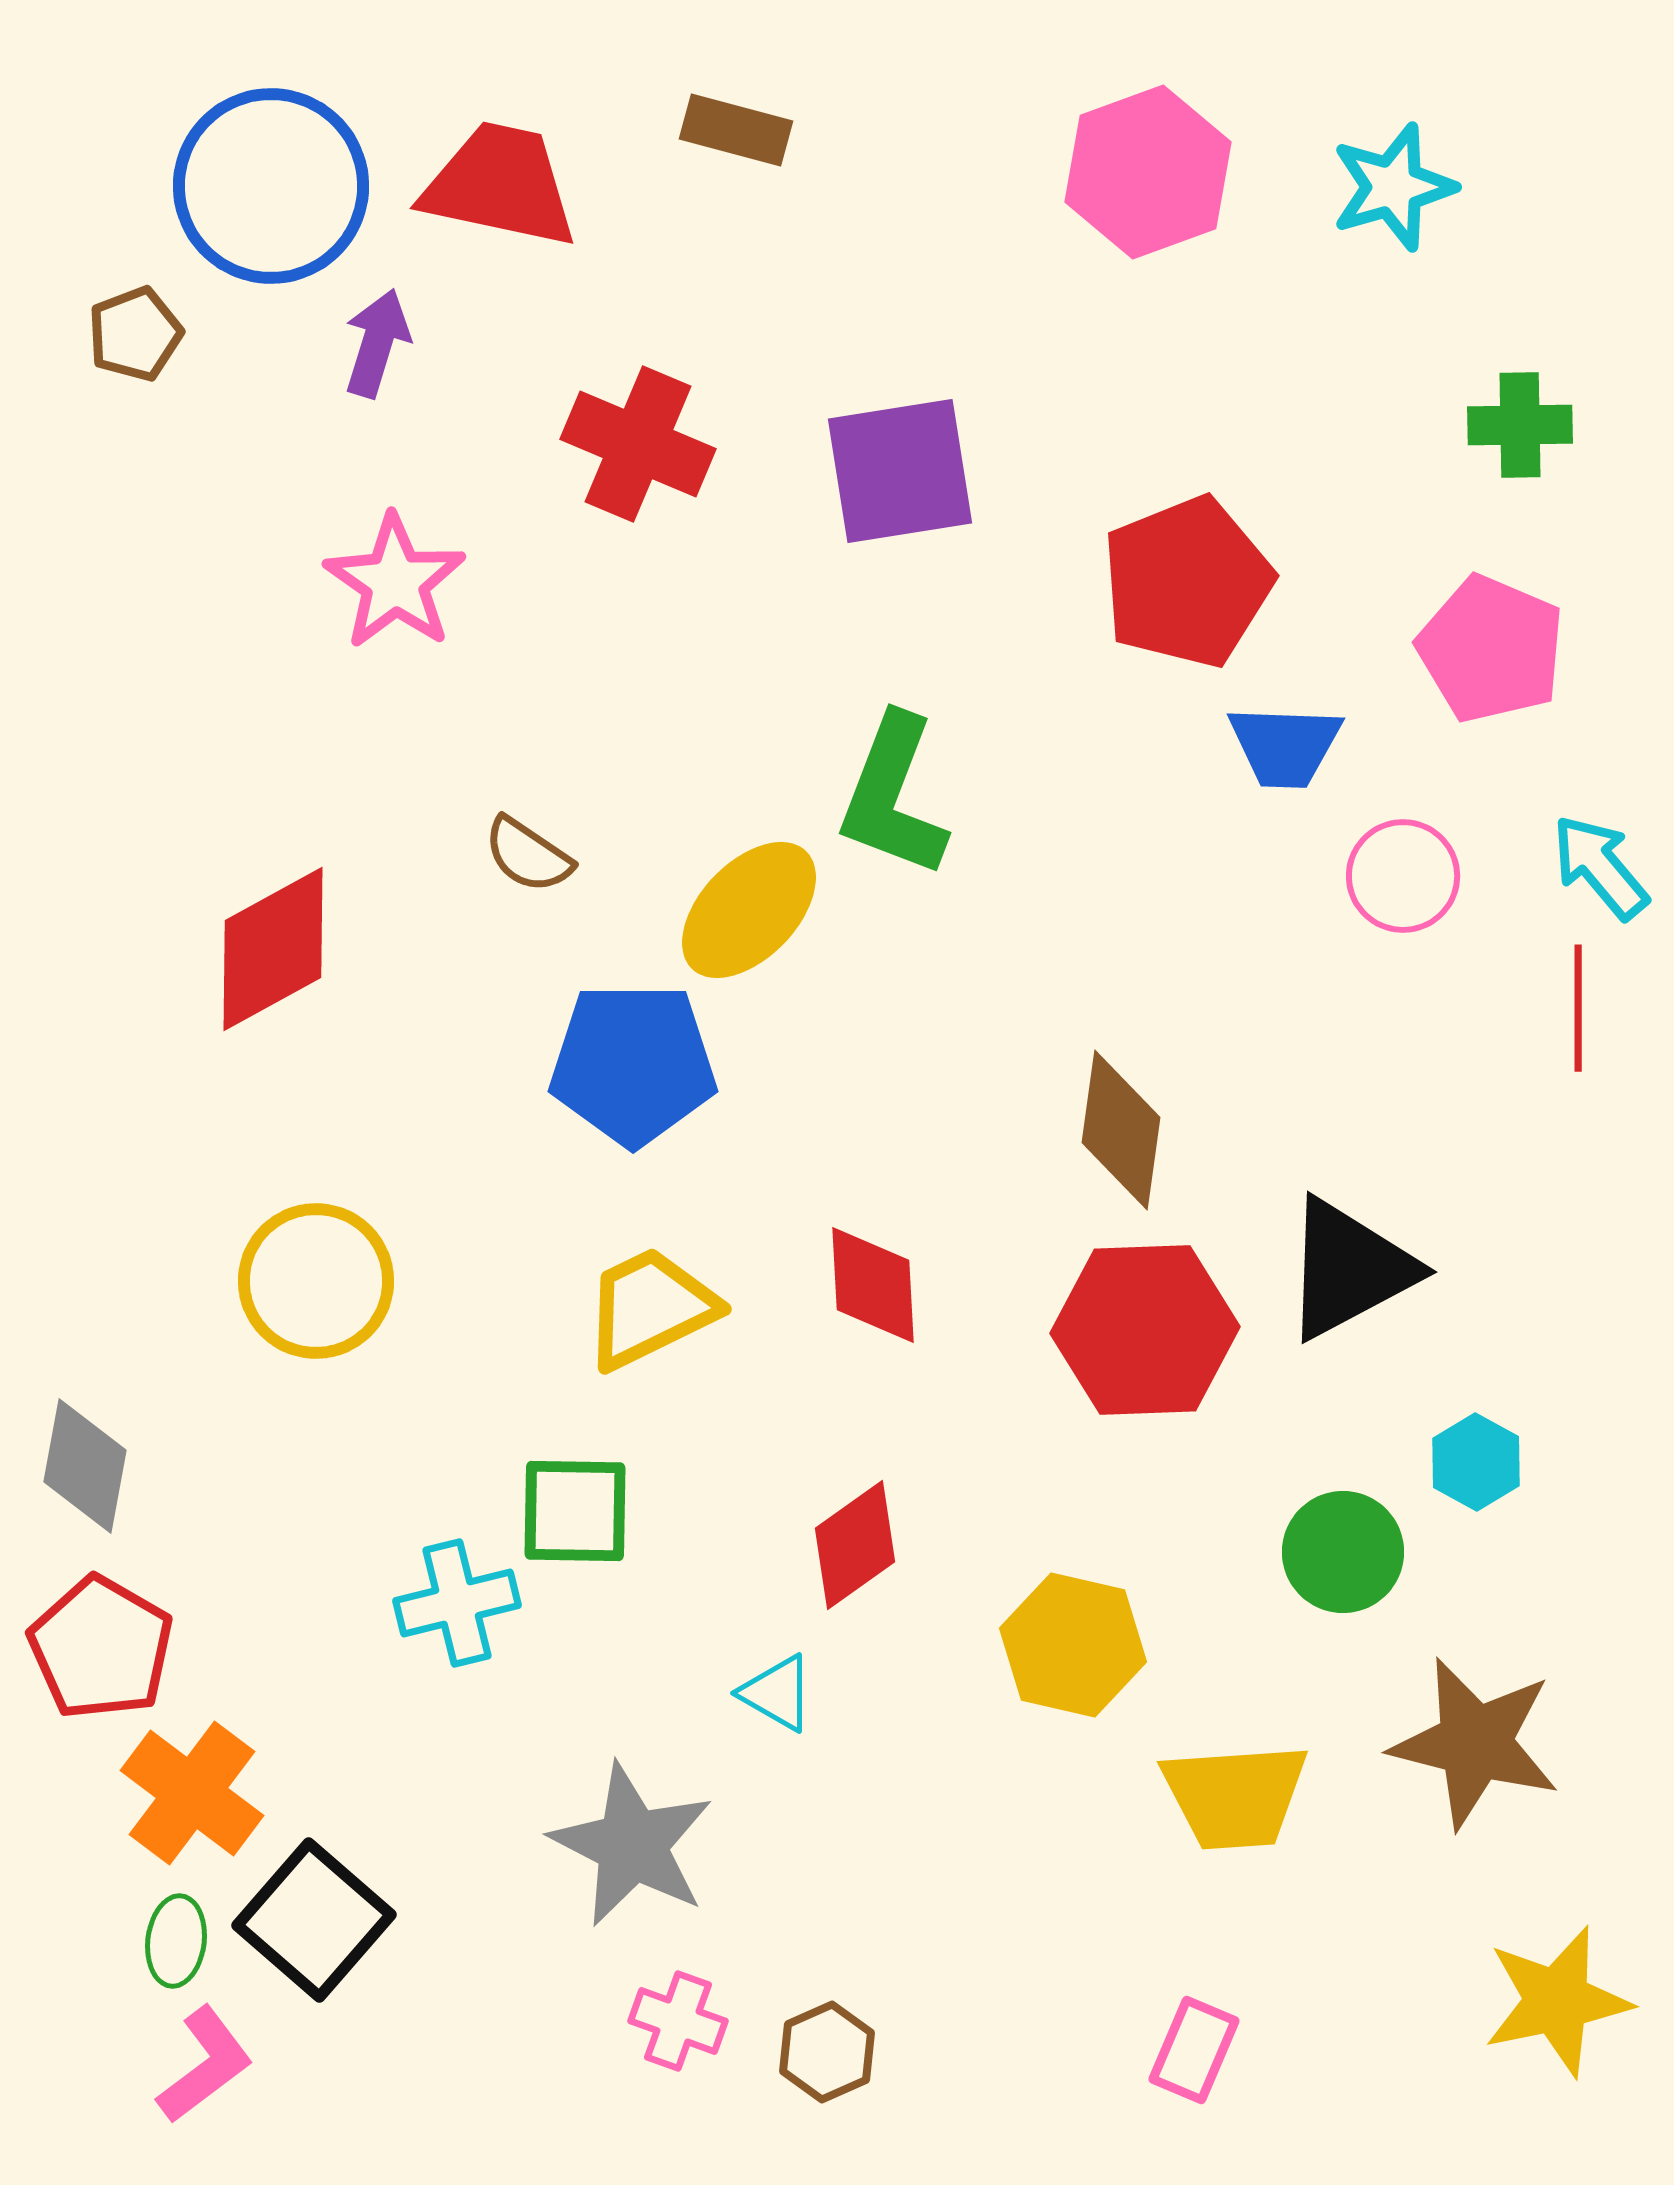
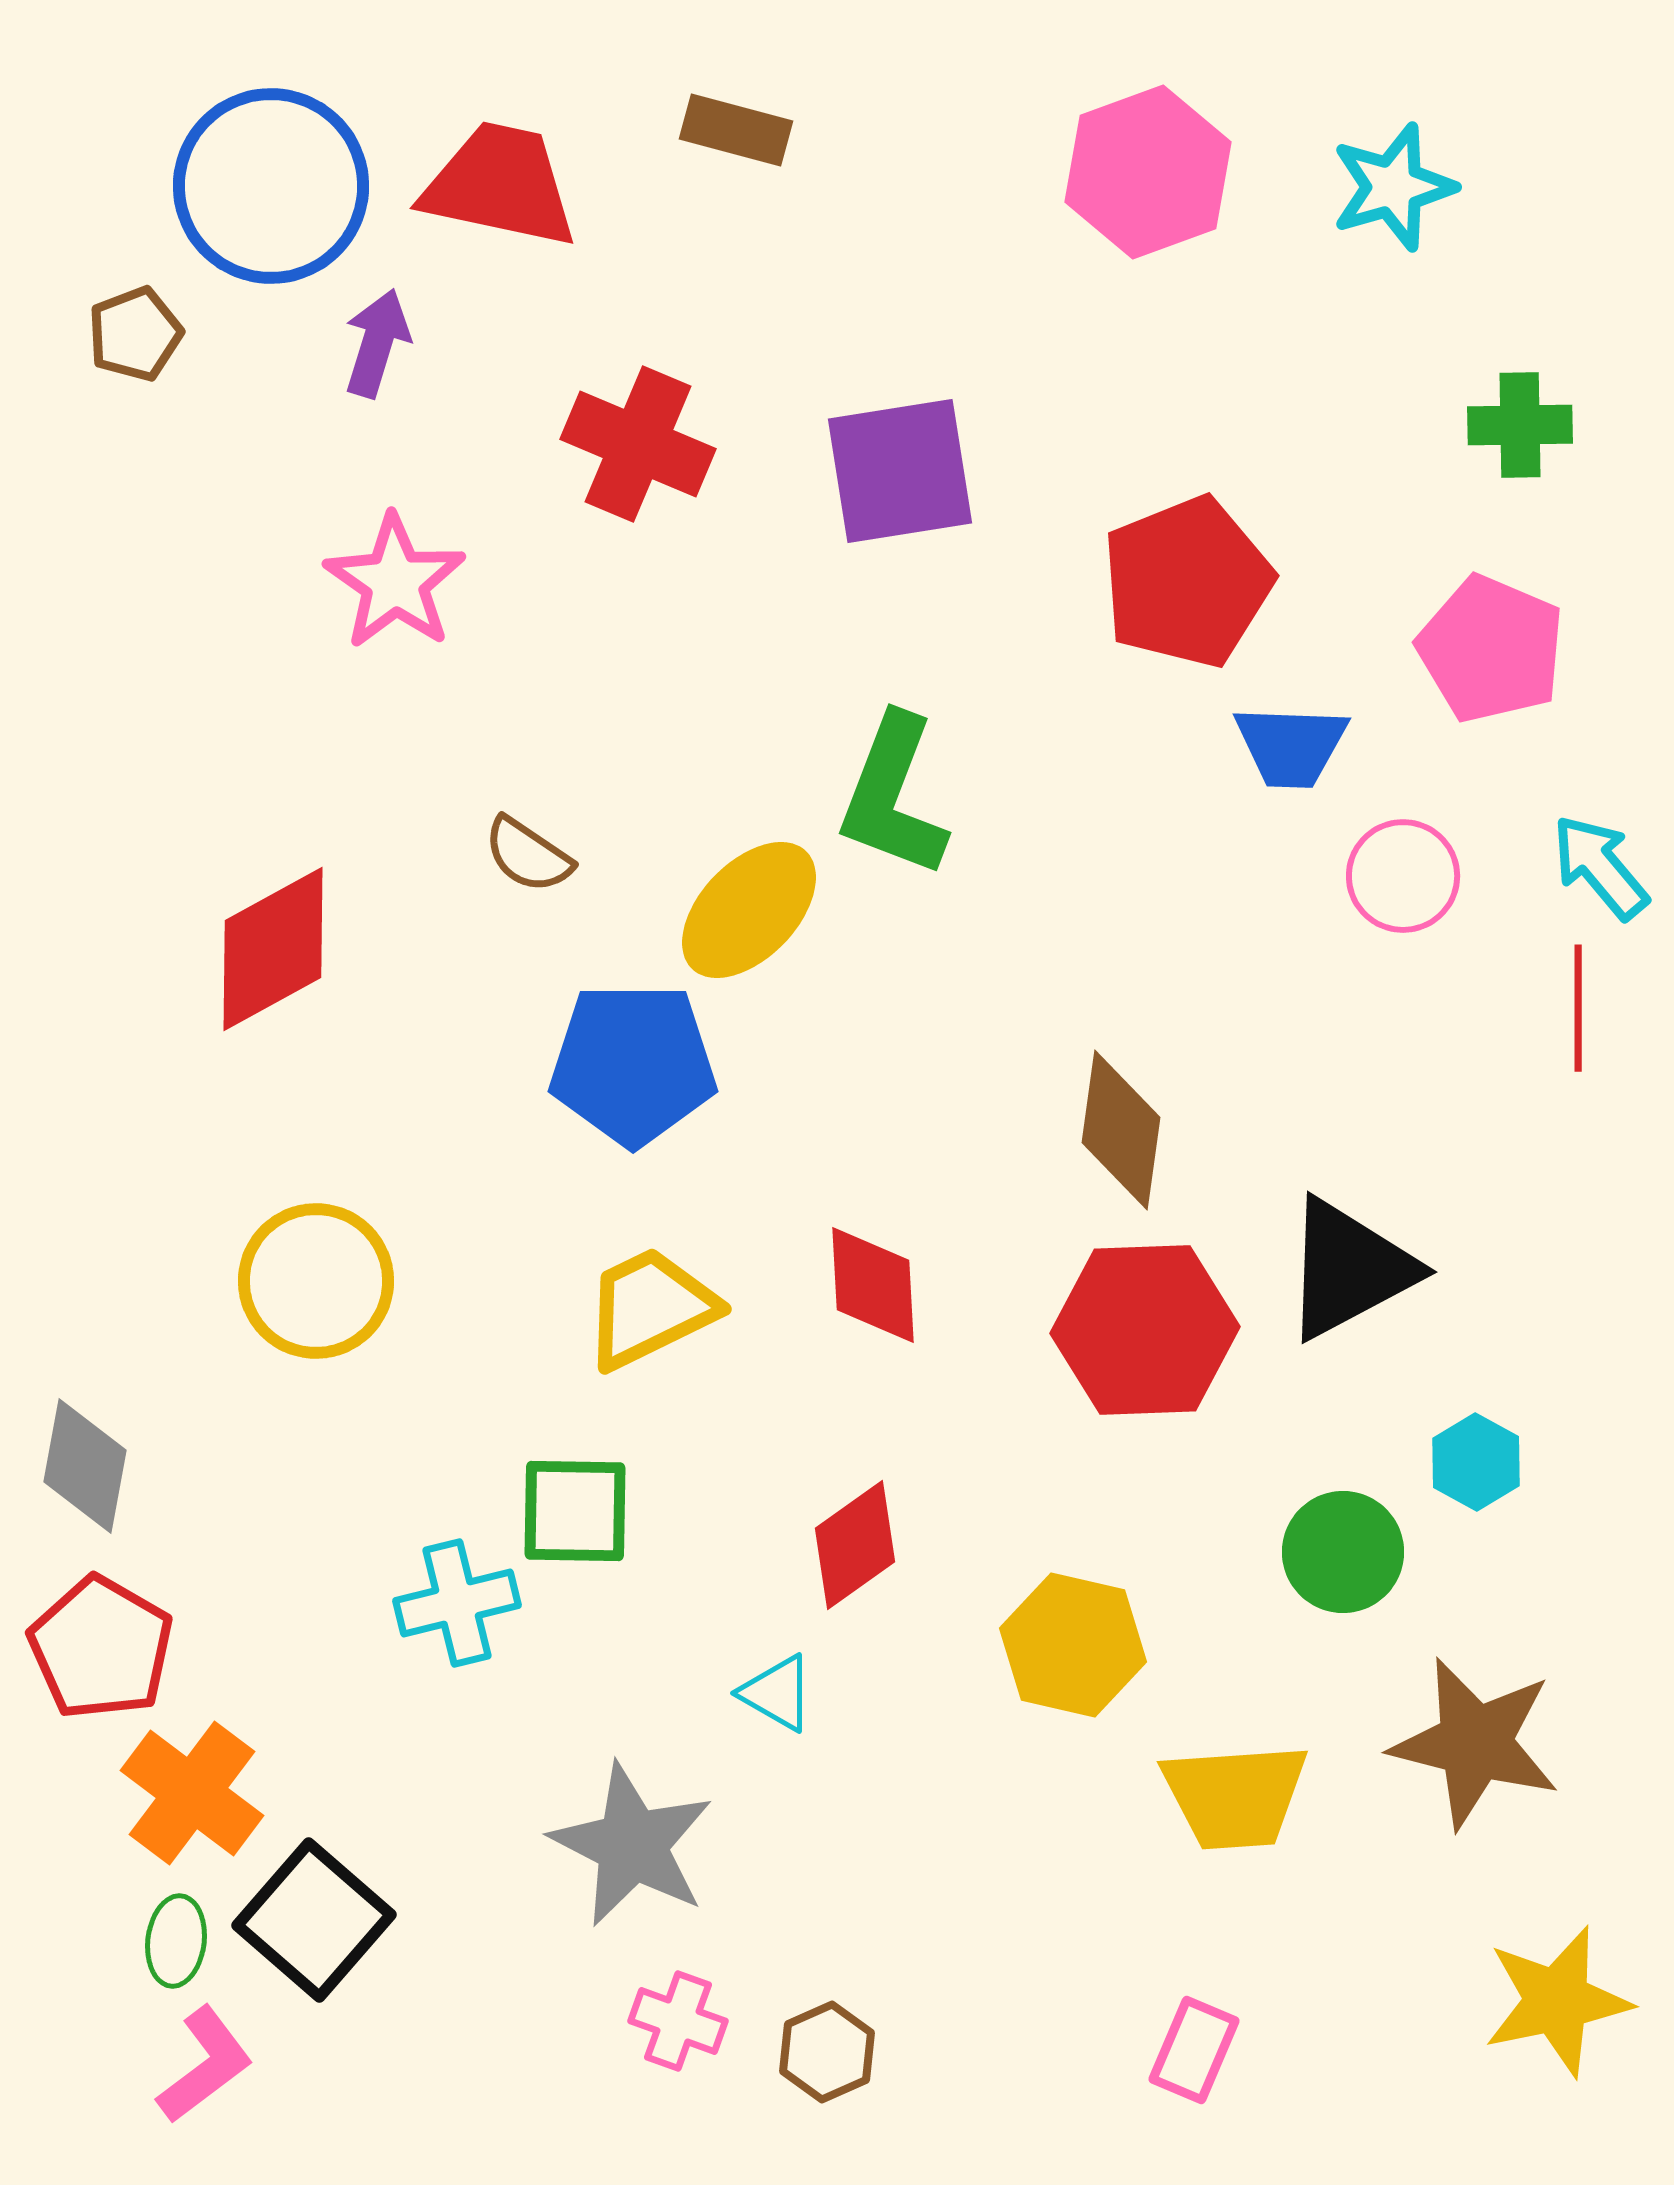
blue trapezoid at (1285, 746): moved 6 px right
